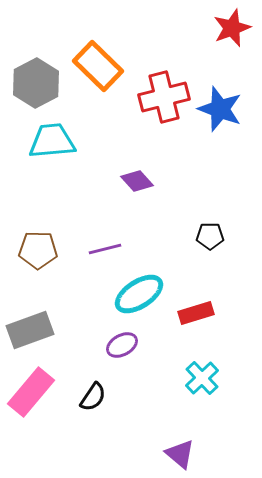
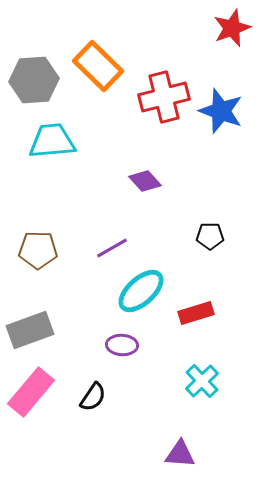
gray hexagon: moved 2 px left, 3 px up; rotated 24 degrees clockwise
blue star: moved 1 px right, 2 px down
purple diamond: moved 8 px right
purple line: moved 7 px right, 1 px up; rotated 16 degrees counterclockwise
cyan ellipse: moved 2 px right, 3 px up; rotated 9 degrees counterclockwise
purple ellipse: rotated 32 degrees clockwise
cyan cross: moved 3 px down
purple triangle: rotated 36 degrees counterclockwise
